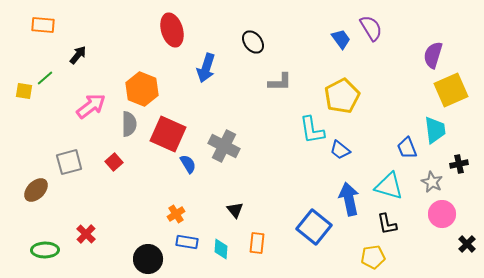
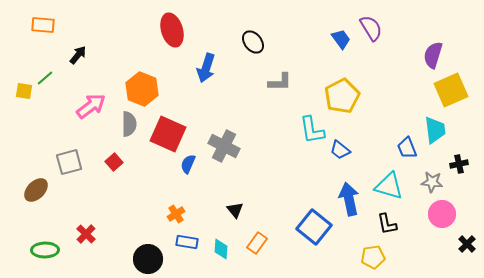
blue semicircle at (188, 164): rotated 126 degrees counterclockwise
gray star at (432, 182): rotated 20 degrees counterclockwise
orange rectangle at (257, 243): rotated 30 degrees clockwise
